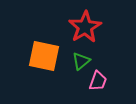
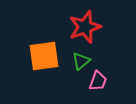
red star: rotated 12 degrees clockwise
orange square: rotated 20 degrees counterclockwise
